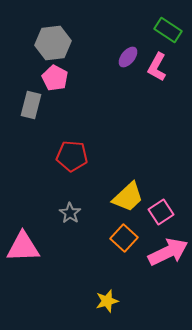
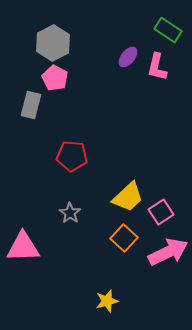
gray hexagon: rotated 20 degrees counterclockwise
pink L-shape: rotated 16 degrees counterclockwise
